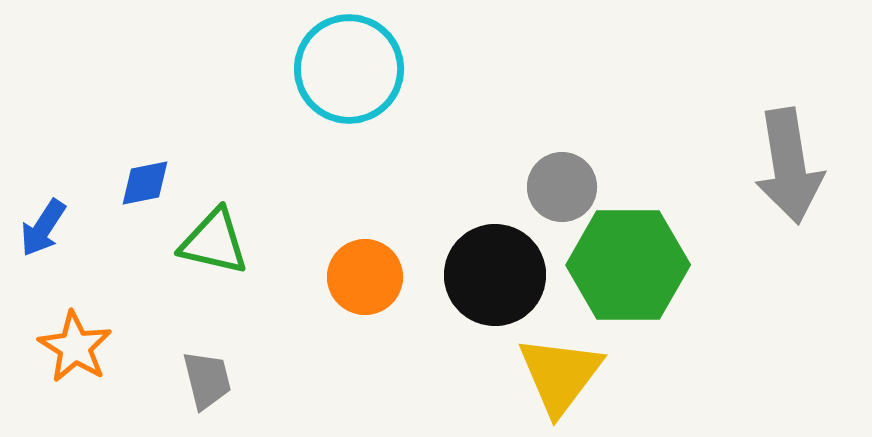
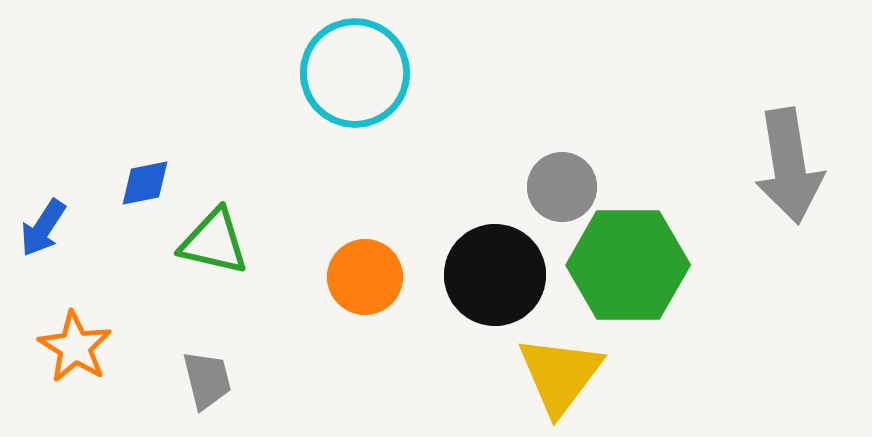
cyan circle: moved 6 px right, 4 px down
